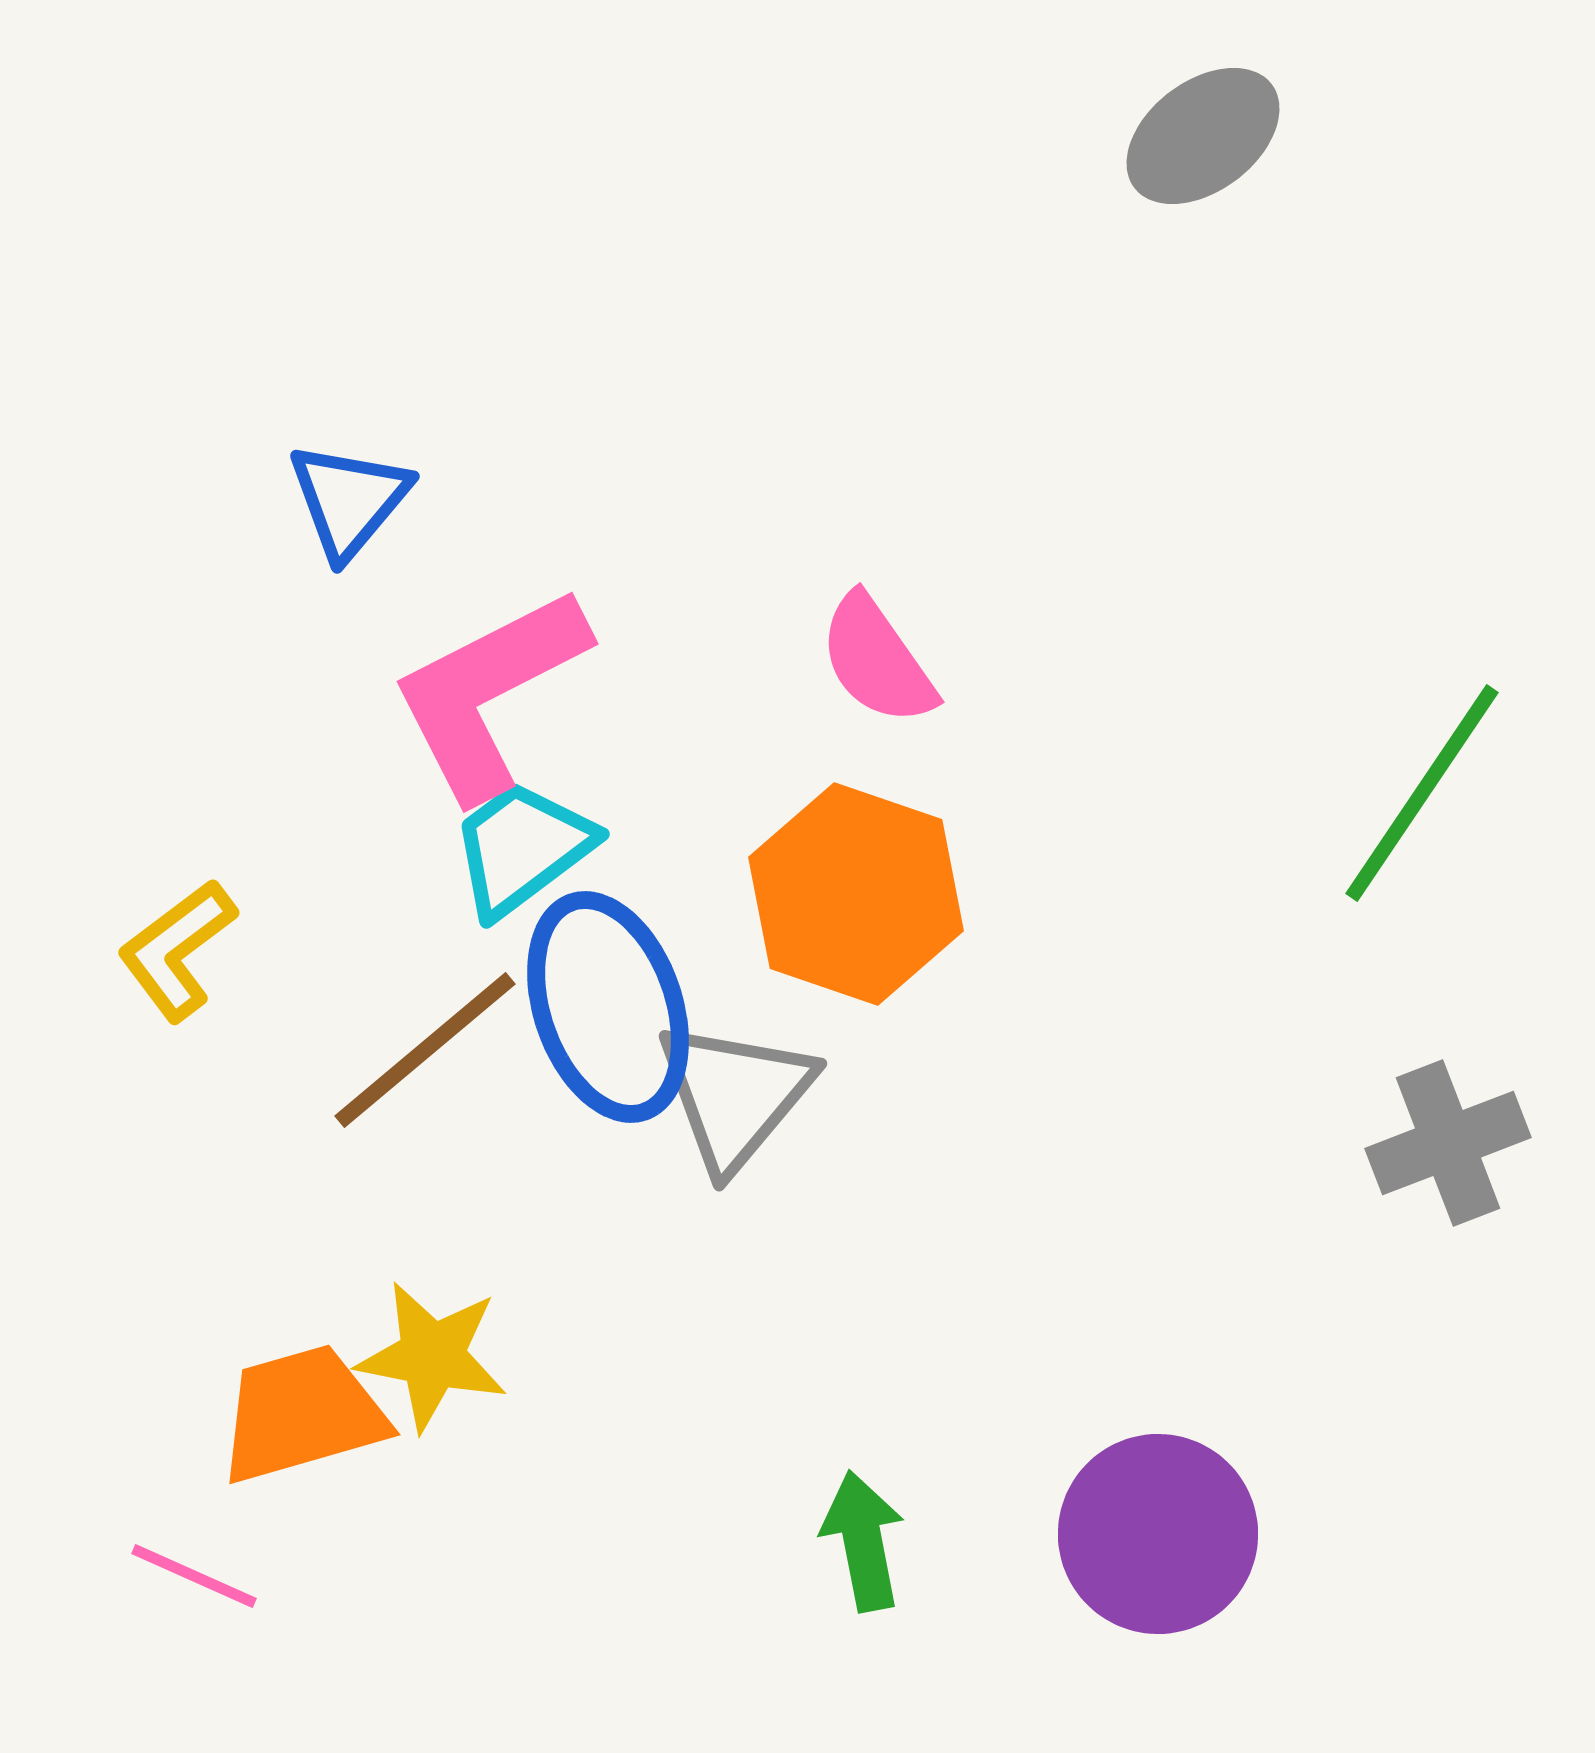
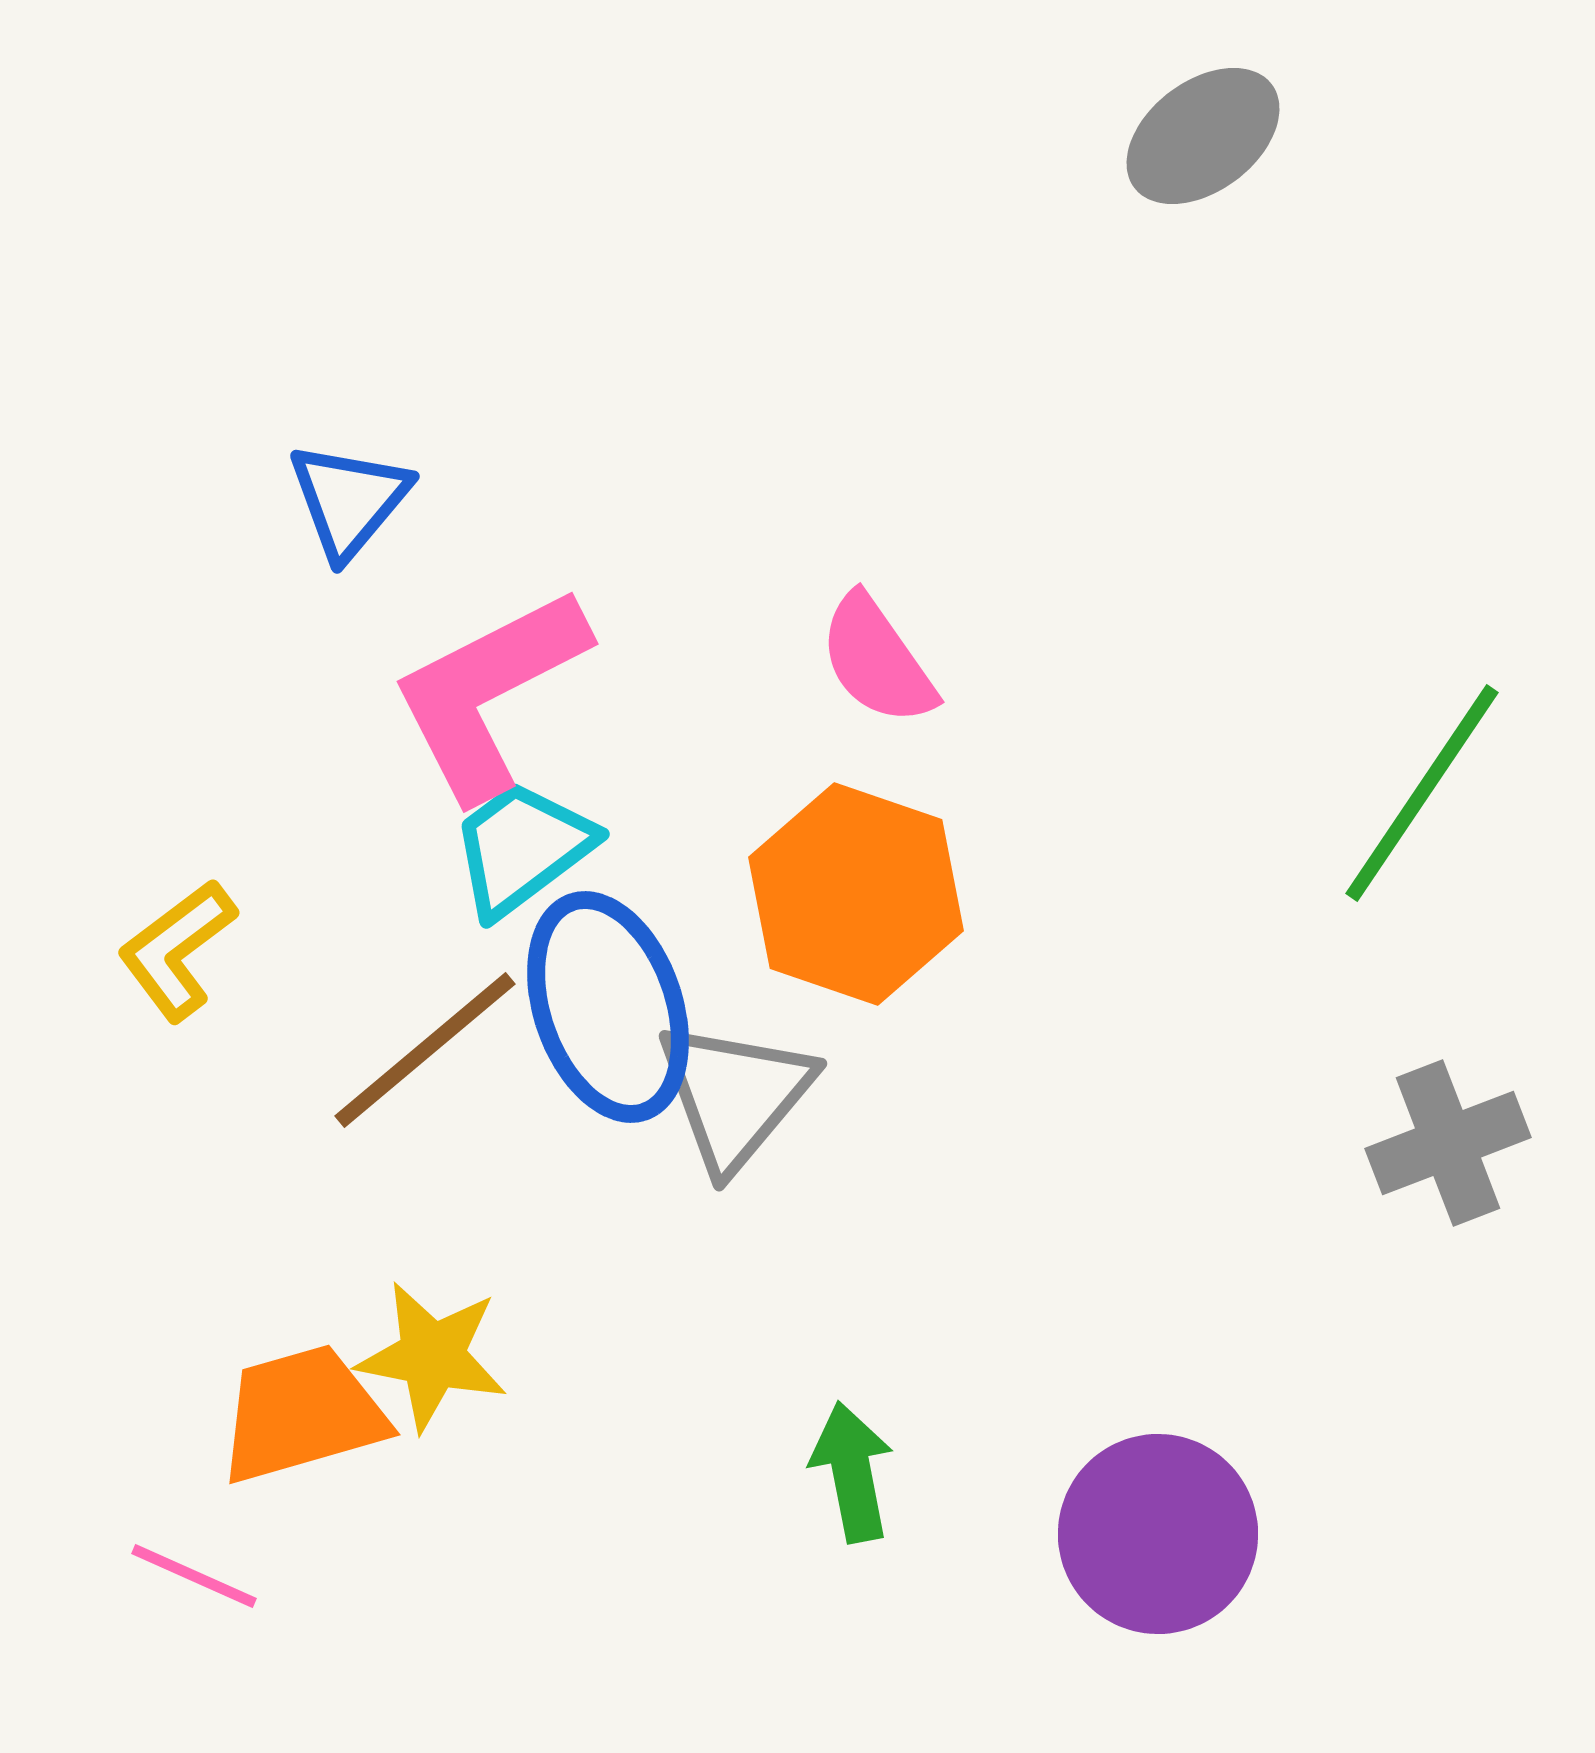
green arrow: moved 11 px left, 69 px up
